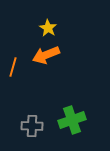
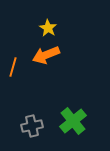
green cross: moved 1 px right, 1 px down; rotated 20 degrees counterclockwise
gray cross: rotated 15 degrees counterclockwise
